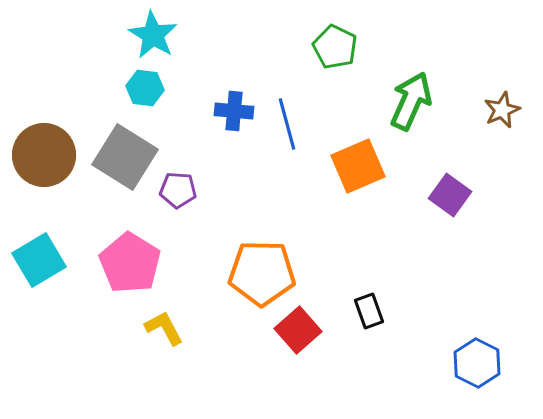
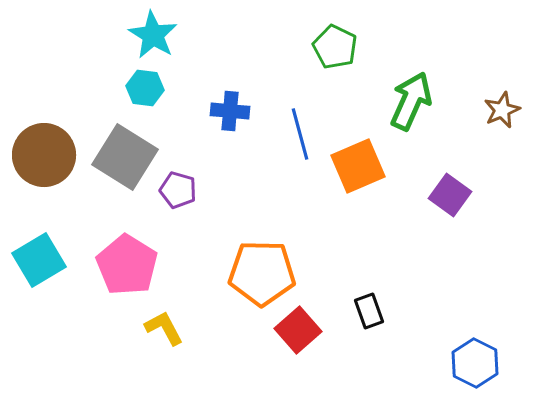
blue cross: moved 4 px left
blue line: moved 13 px right, 10 px down
purple pentagon: rotated 12 degrees clockwise
pink pentagon: moved 3 px left, 2 px down
blue hexagon: moved 2 px left
